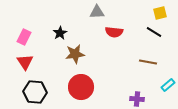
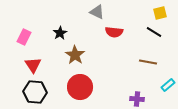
gray triangle: rotated 28 degrees clockwise
brown star: moved 1 px down; rotated 30 degrees counterclockwise
red triangle: moved 8 px right, 3 px down
red circle: moved 1 px left
